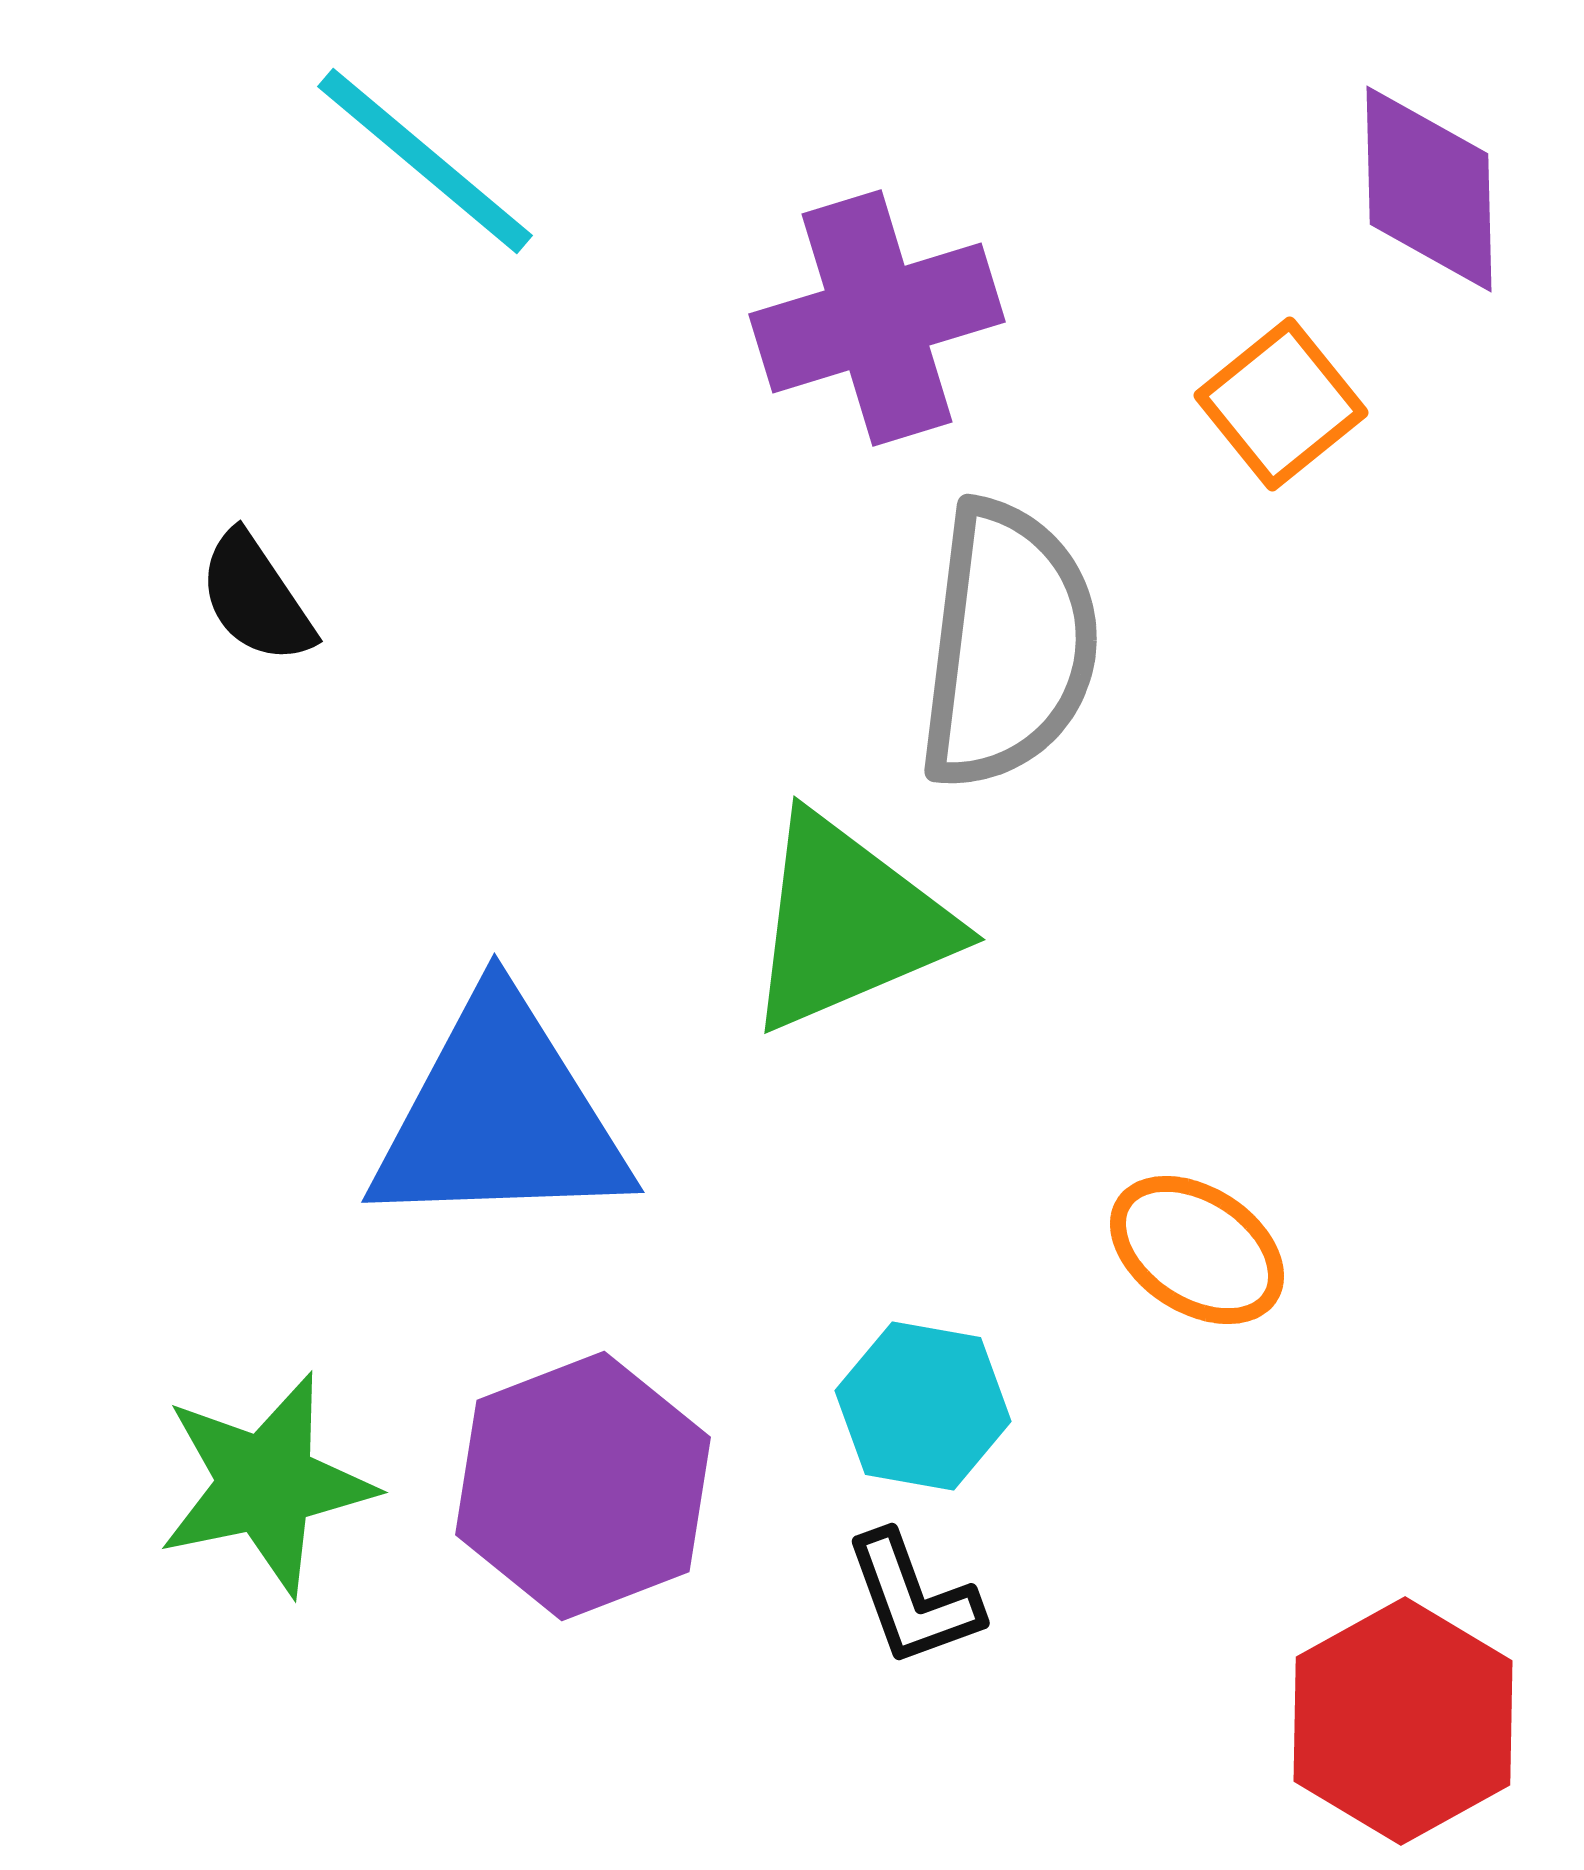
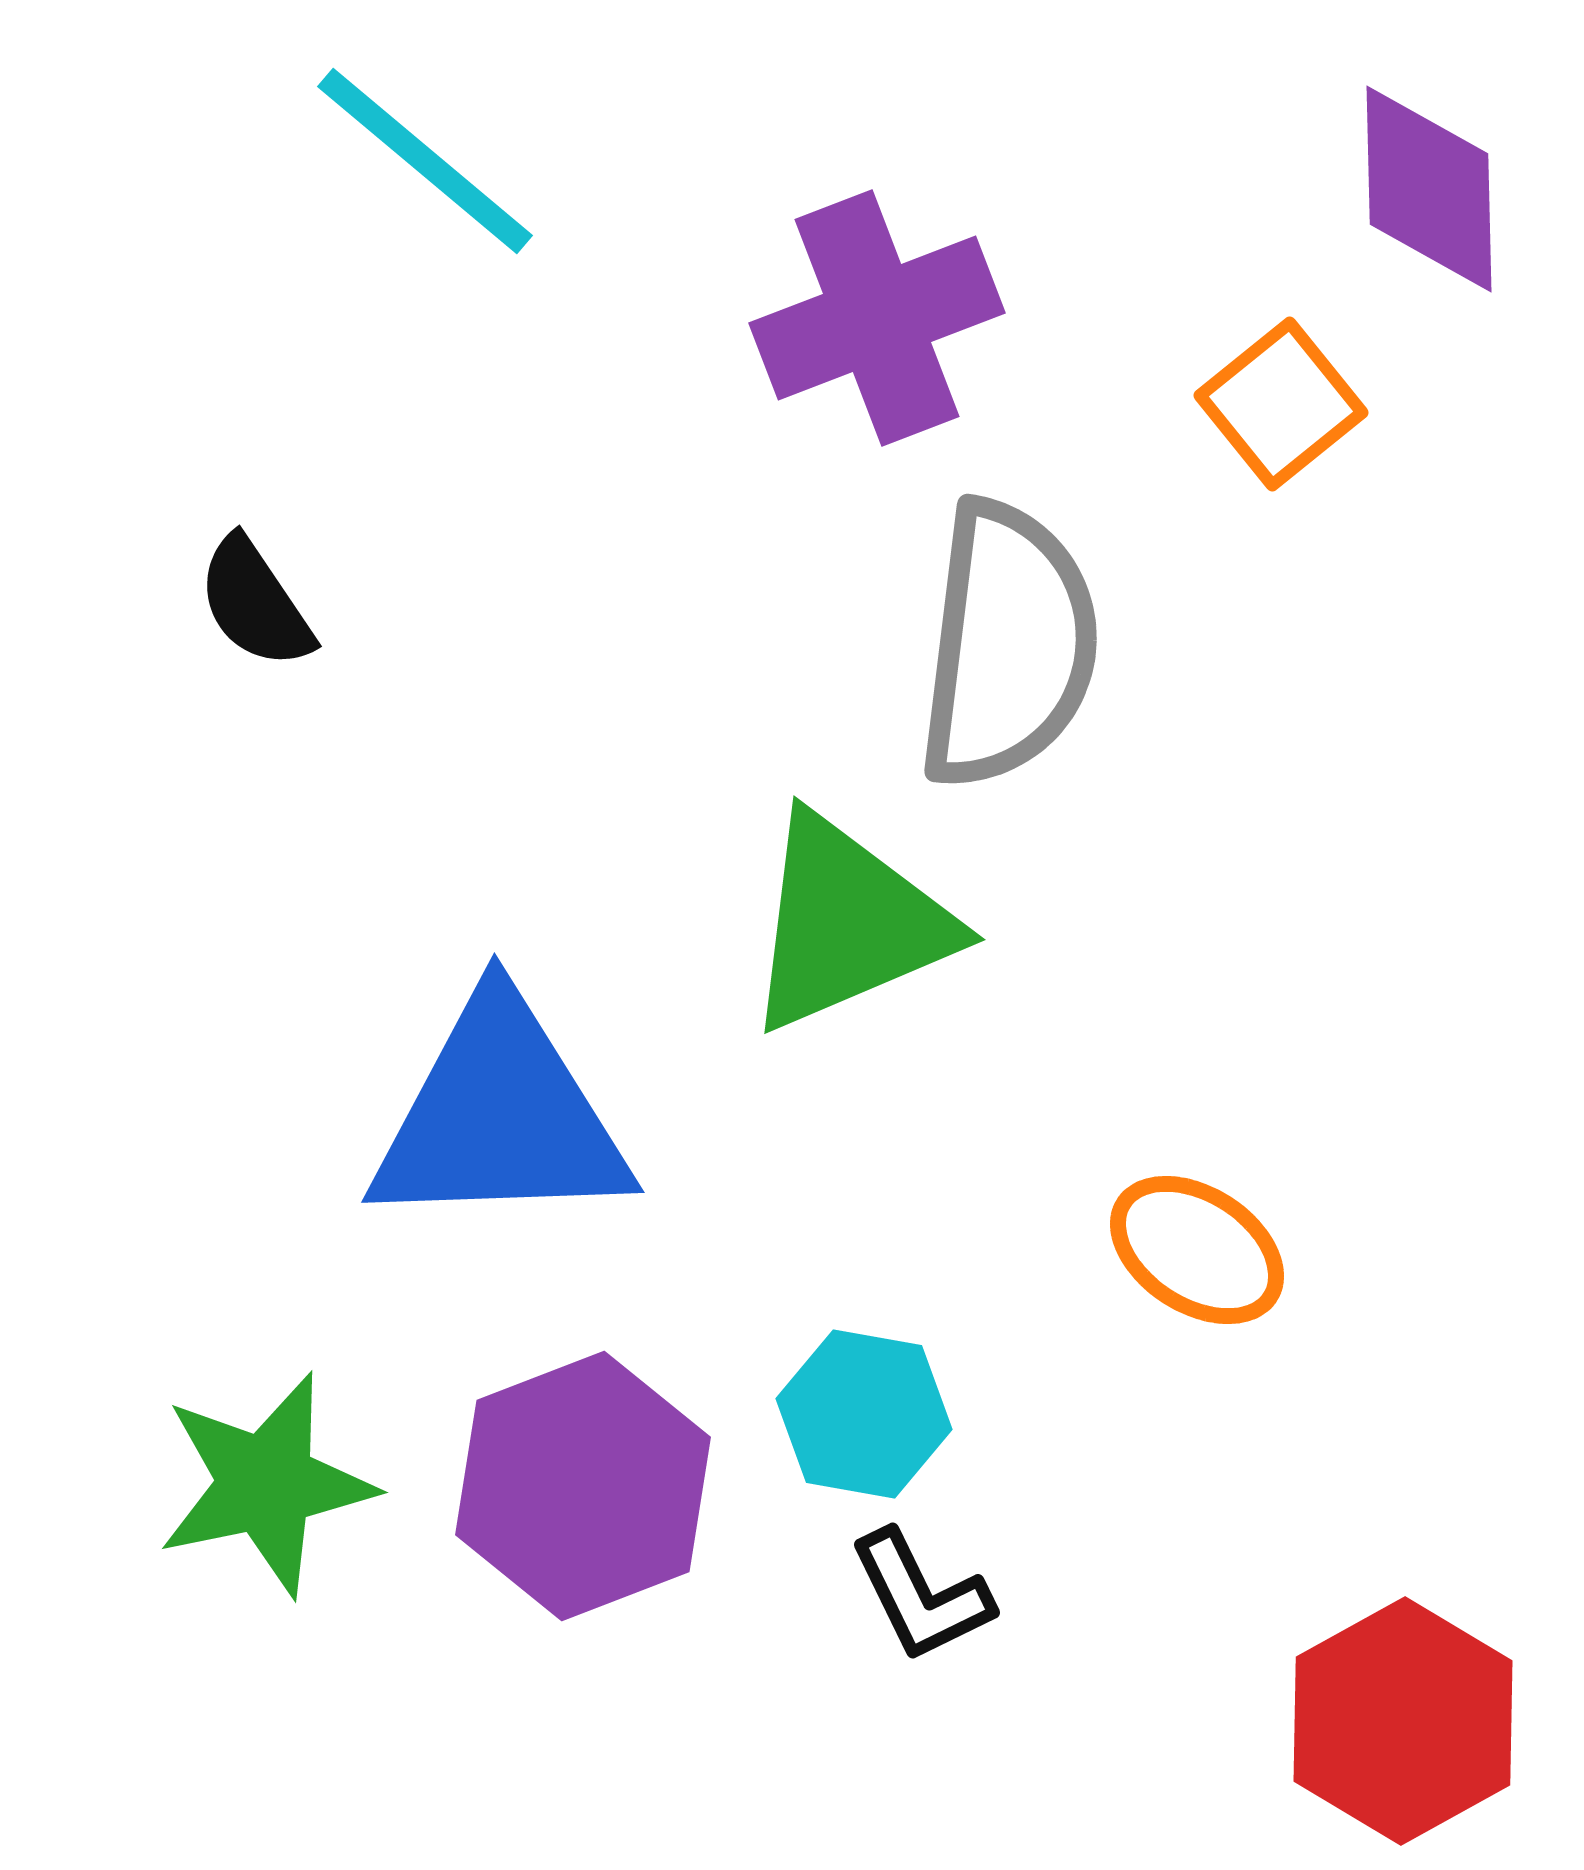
purple cross: rotated 4 degrees counterclockwise
black semicircle: moved 1 px left, 5 px down
cyan hexagon: moved 59 px left, 8 px down
black L-shape: moved 8 px right, 3 px up; rotated 6 degrees counterclockwise
